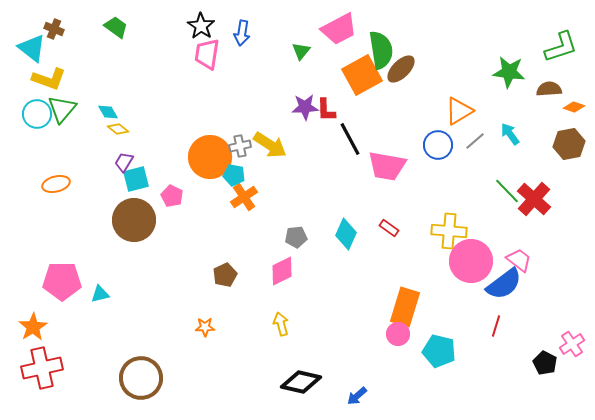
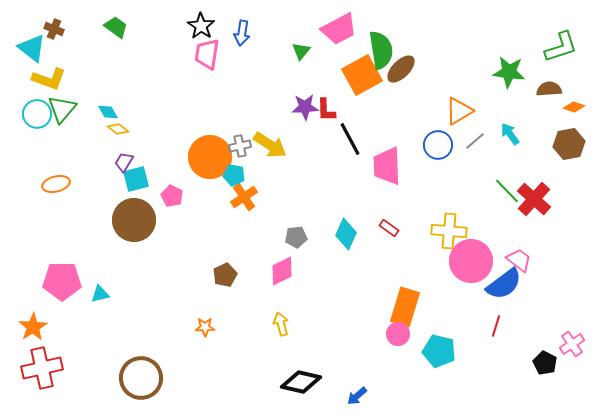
pink trapezoid at (387, 166): rotated 78 degrees clockwise
